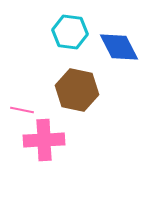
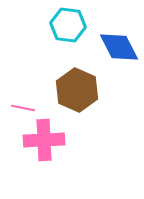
cyan hexagon: moved 2 px left, 7 px up
brown hexagon: rotated 12 degrees clockwise
pink line: moved 1 px right, 2 px up
